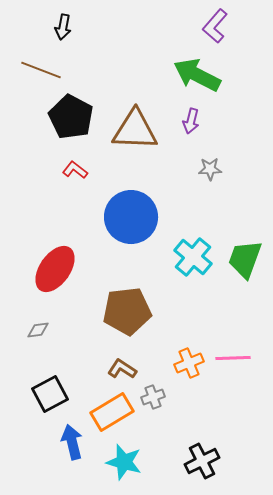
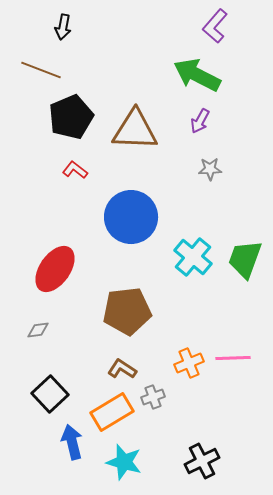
black pentagon: rotated 21 degrees clockwise
purple arrow: moved 9 px right; rotated 15 degrees clockwise
black square: rotated 15 degrees counterclockwise
